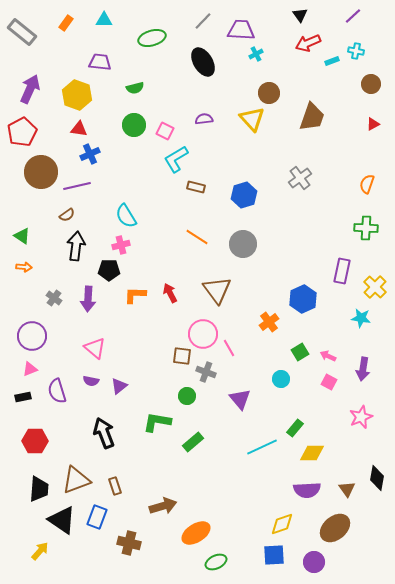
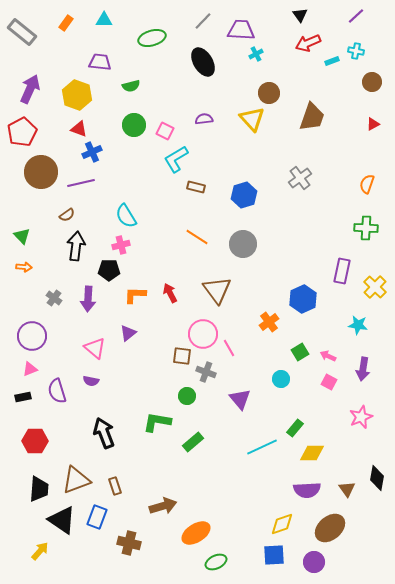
purple line at (353, 16): moved 3 px right
brown circle at (371, 84): moved 1 px right, 2 px up
green semicircle at (135, 88): moved 4 px left, 2 px up
red triangle at (79, 129): rotated 12 degrees clockwise
blue cross at (90, 154): moved 2 px right, 2 px up
purple line at (77, 186): moved 4 px right, 3 px up
green triangle at (22, 236): rotated 12 degrees clockwise
cyan star at (361, 318): moved 3 px left, 7 px down
purple triangle at (119, 386): moved 9 px right, 53 px up
brown ellipse at (335, 528): moved 5 px left
